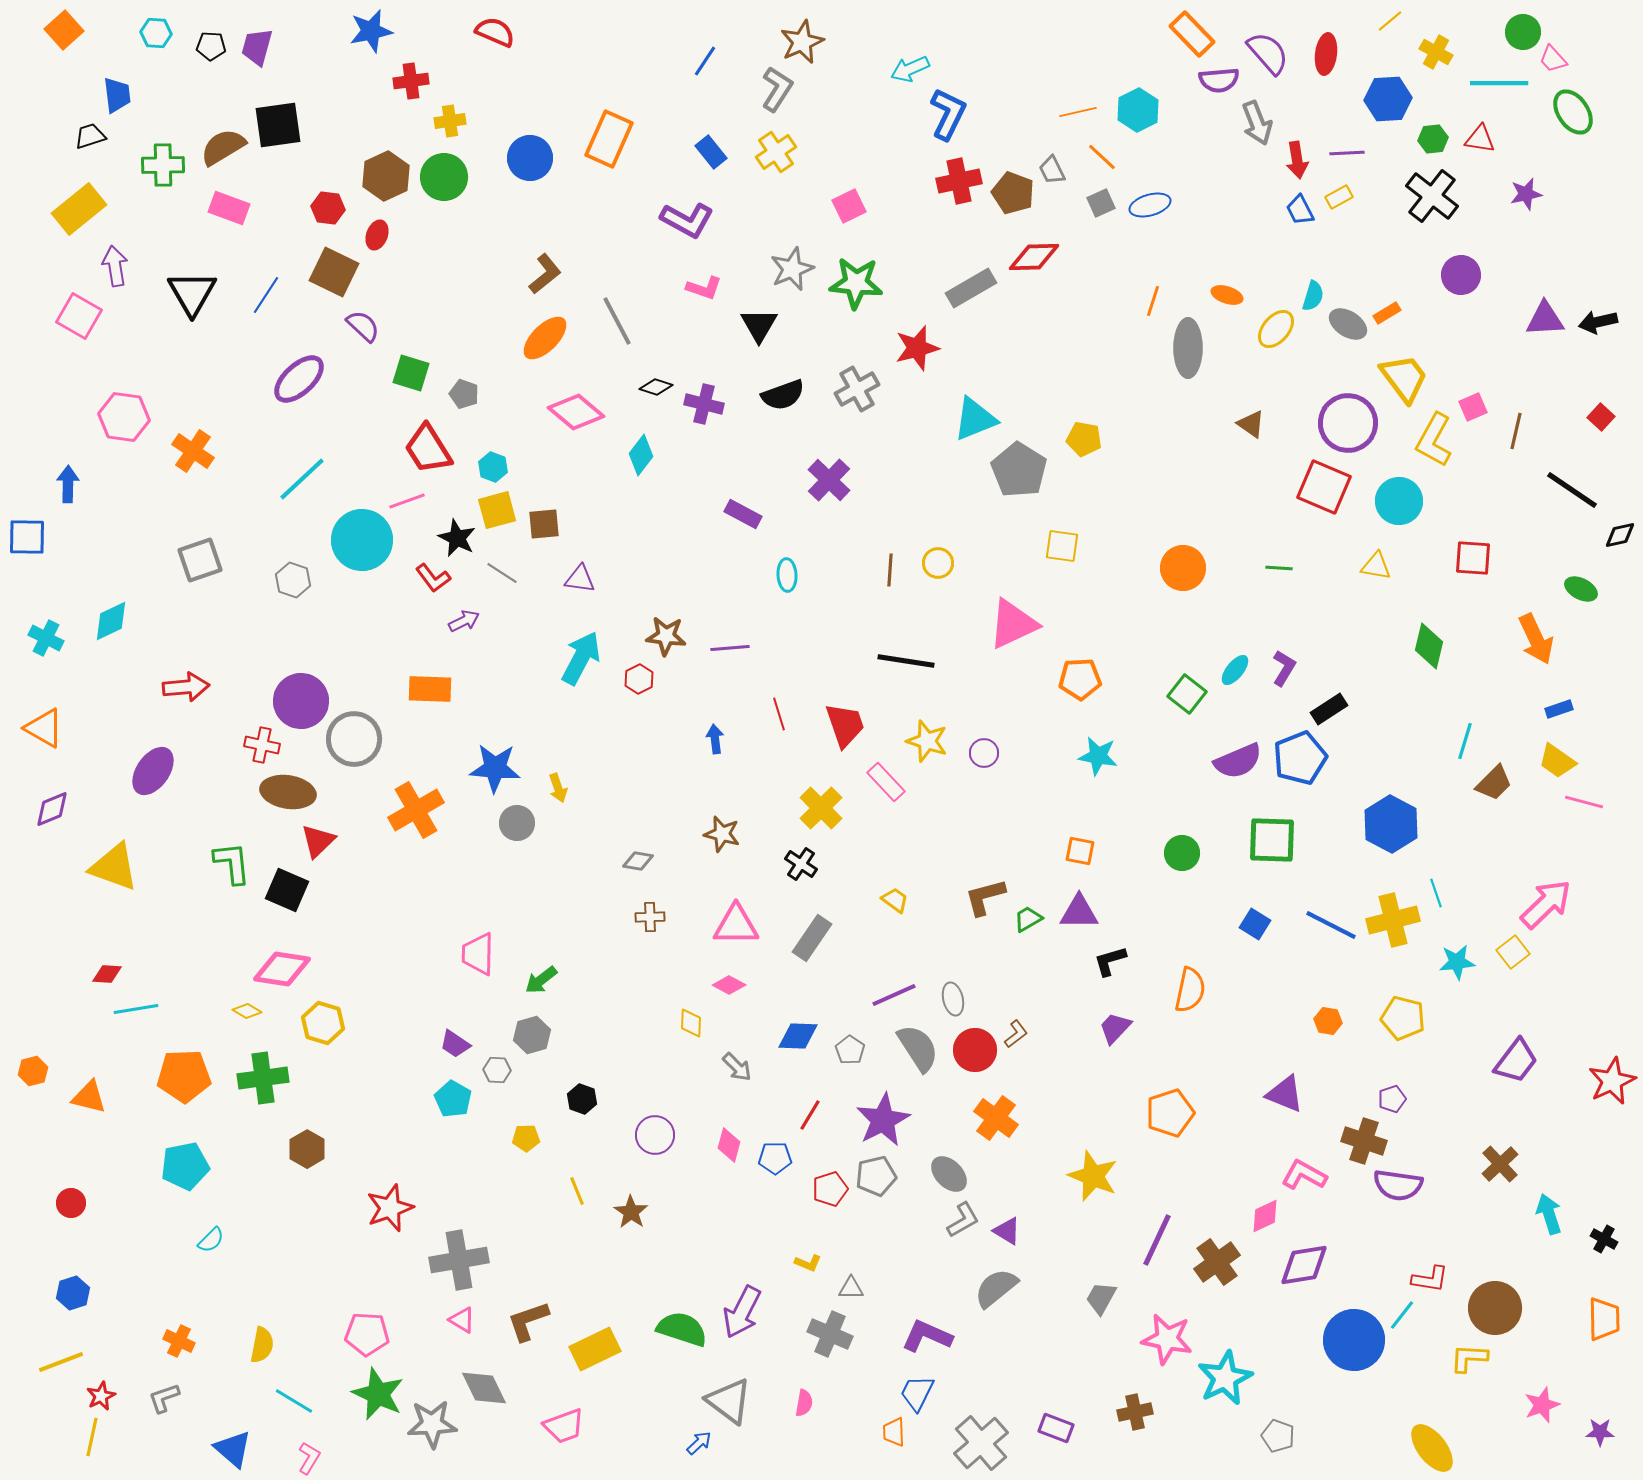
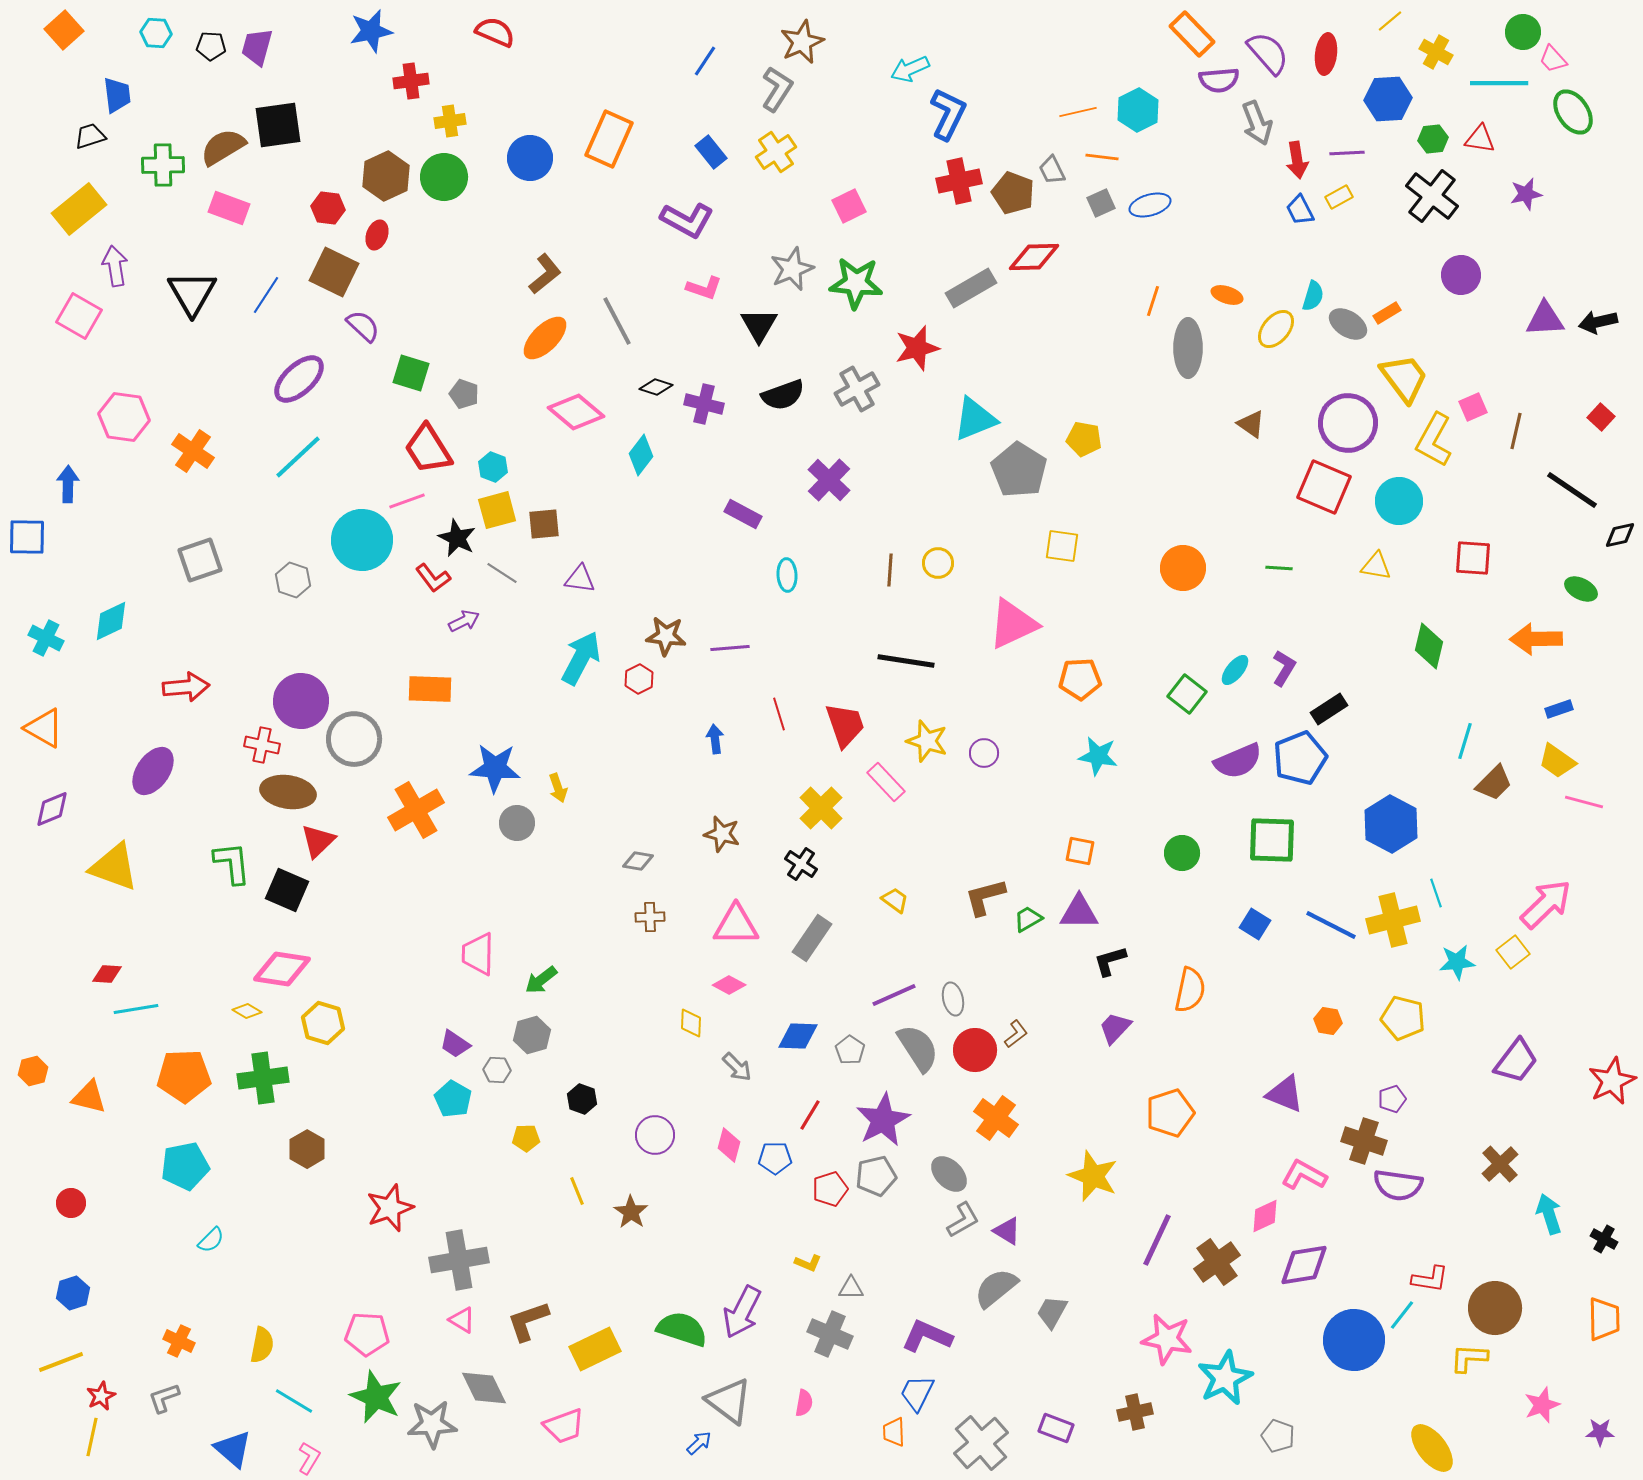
orange line at (1102, 157): rotated 36 degrees counterclockwise
cyan line at (302, 479): moved 4 px left, 22 px up
orange arrow at (1536, 639): rotated 114 degrees clockwise
gray trapezoid at (1101, 1298): moved 49 px left, 14 px down
green star at (378, 1394): moved 2 px left, 3 px down
